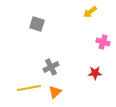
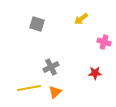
yellow arrow: moved 9 px left, 7 px down
pink cross: moved 1 px right
